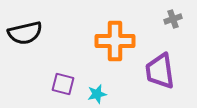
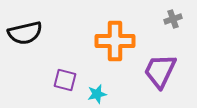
purple trapezoid: rotated 33 degrees clockwise
purple square: moved 2 px right, 4 px up
